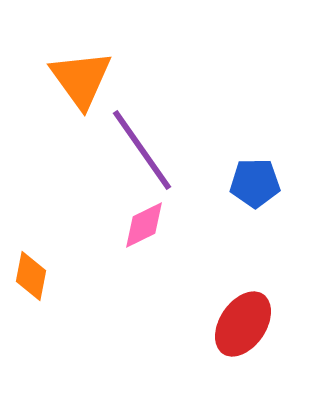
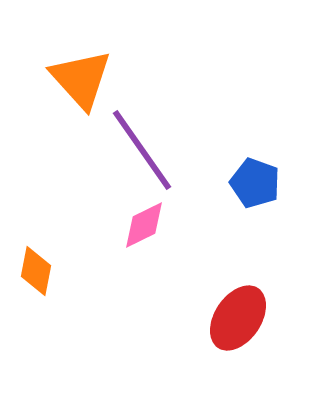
orange triangle: rotated 6 degrees counterclockwise
blue pentagon: rotated 21 degrees clockwise
orange diamond: moved 5 px right, 5 px up
red ellipse: moved 5 px left, 6 px up
